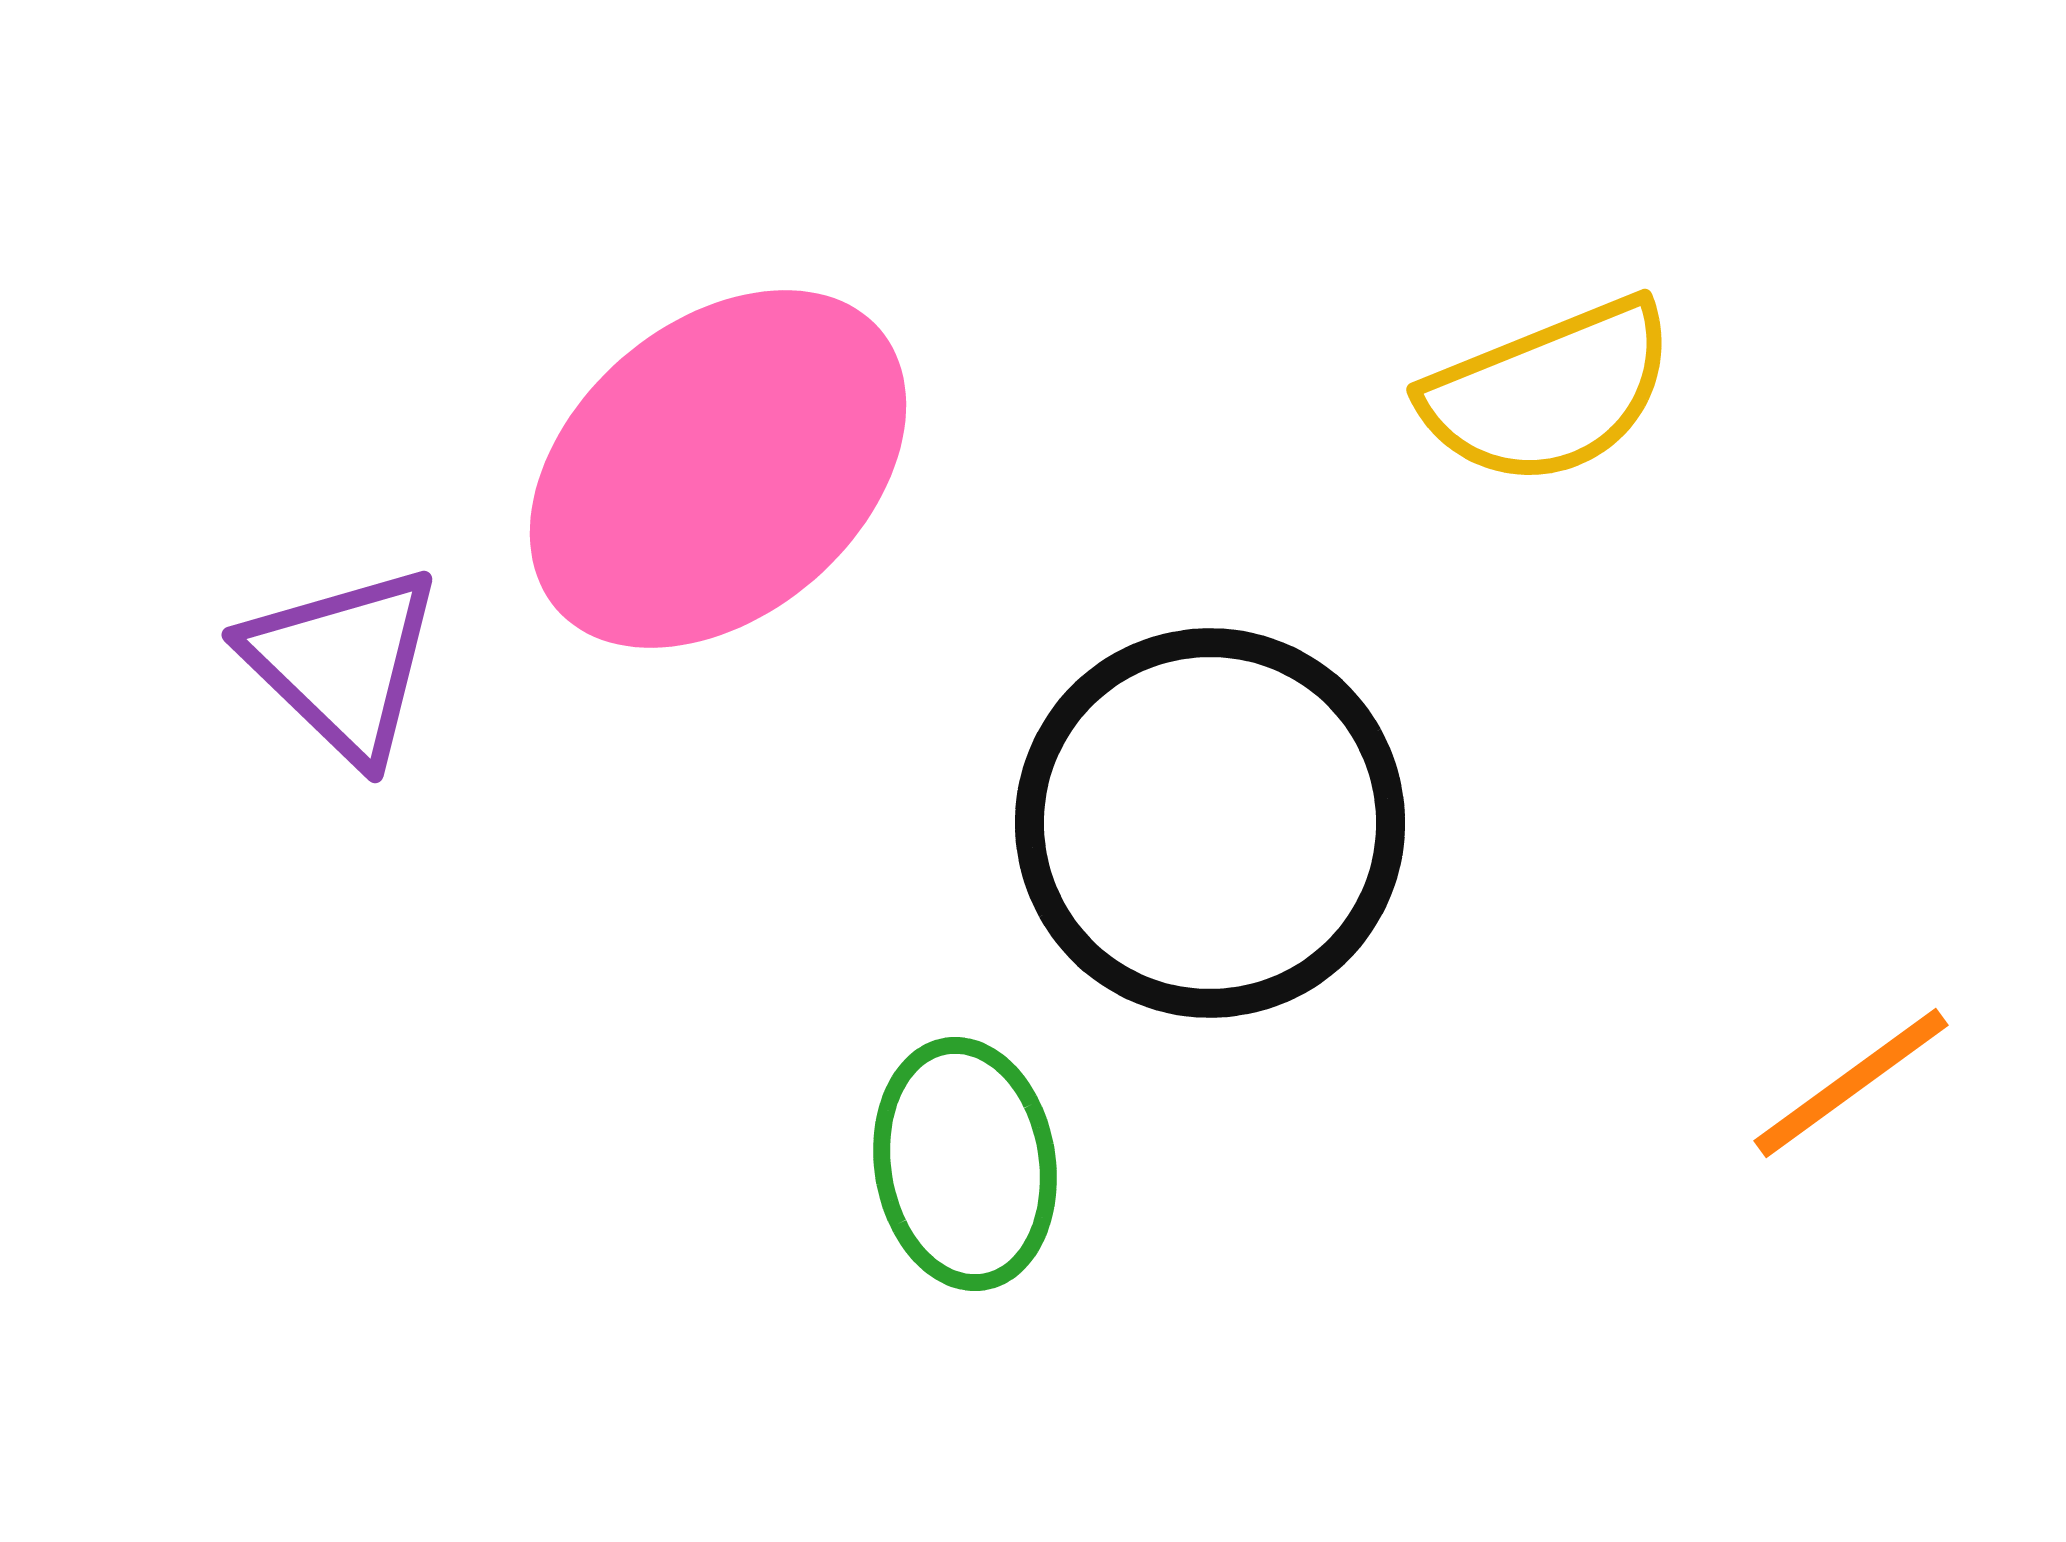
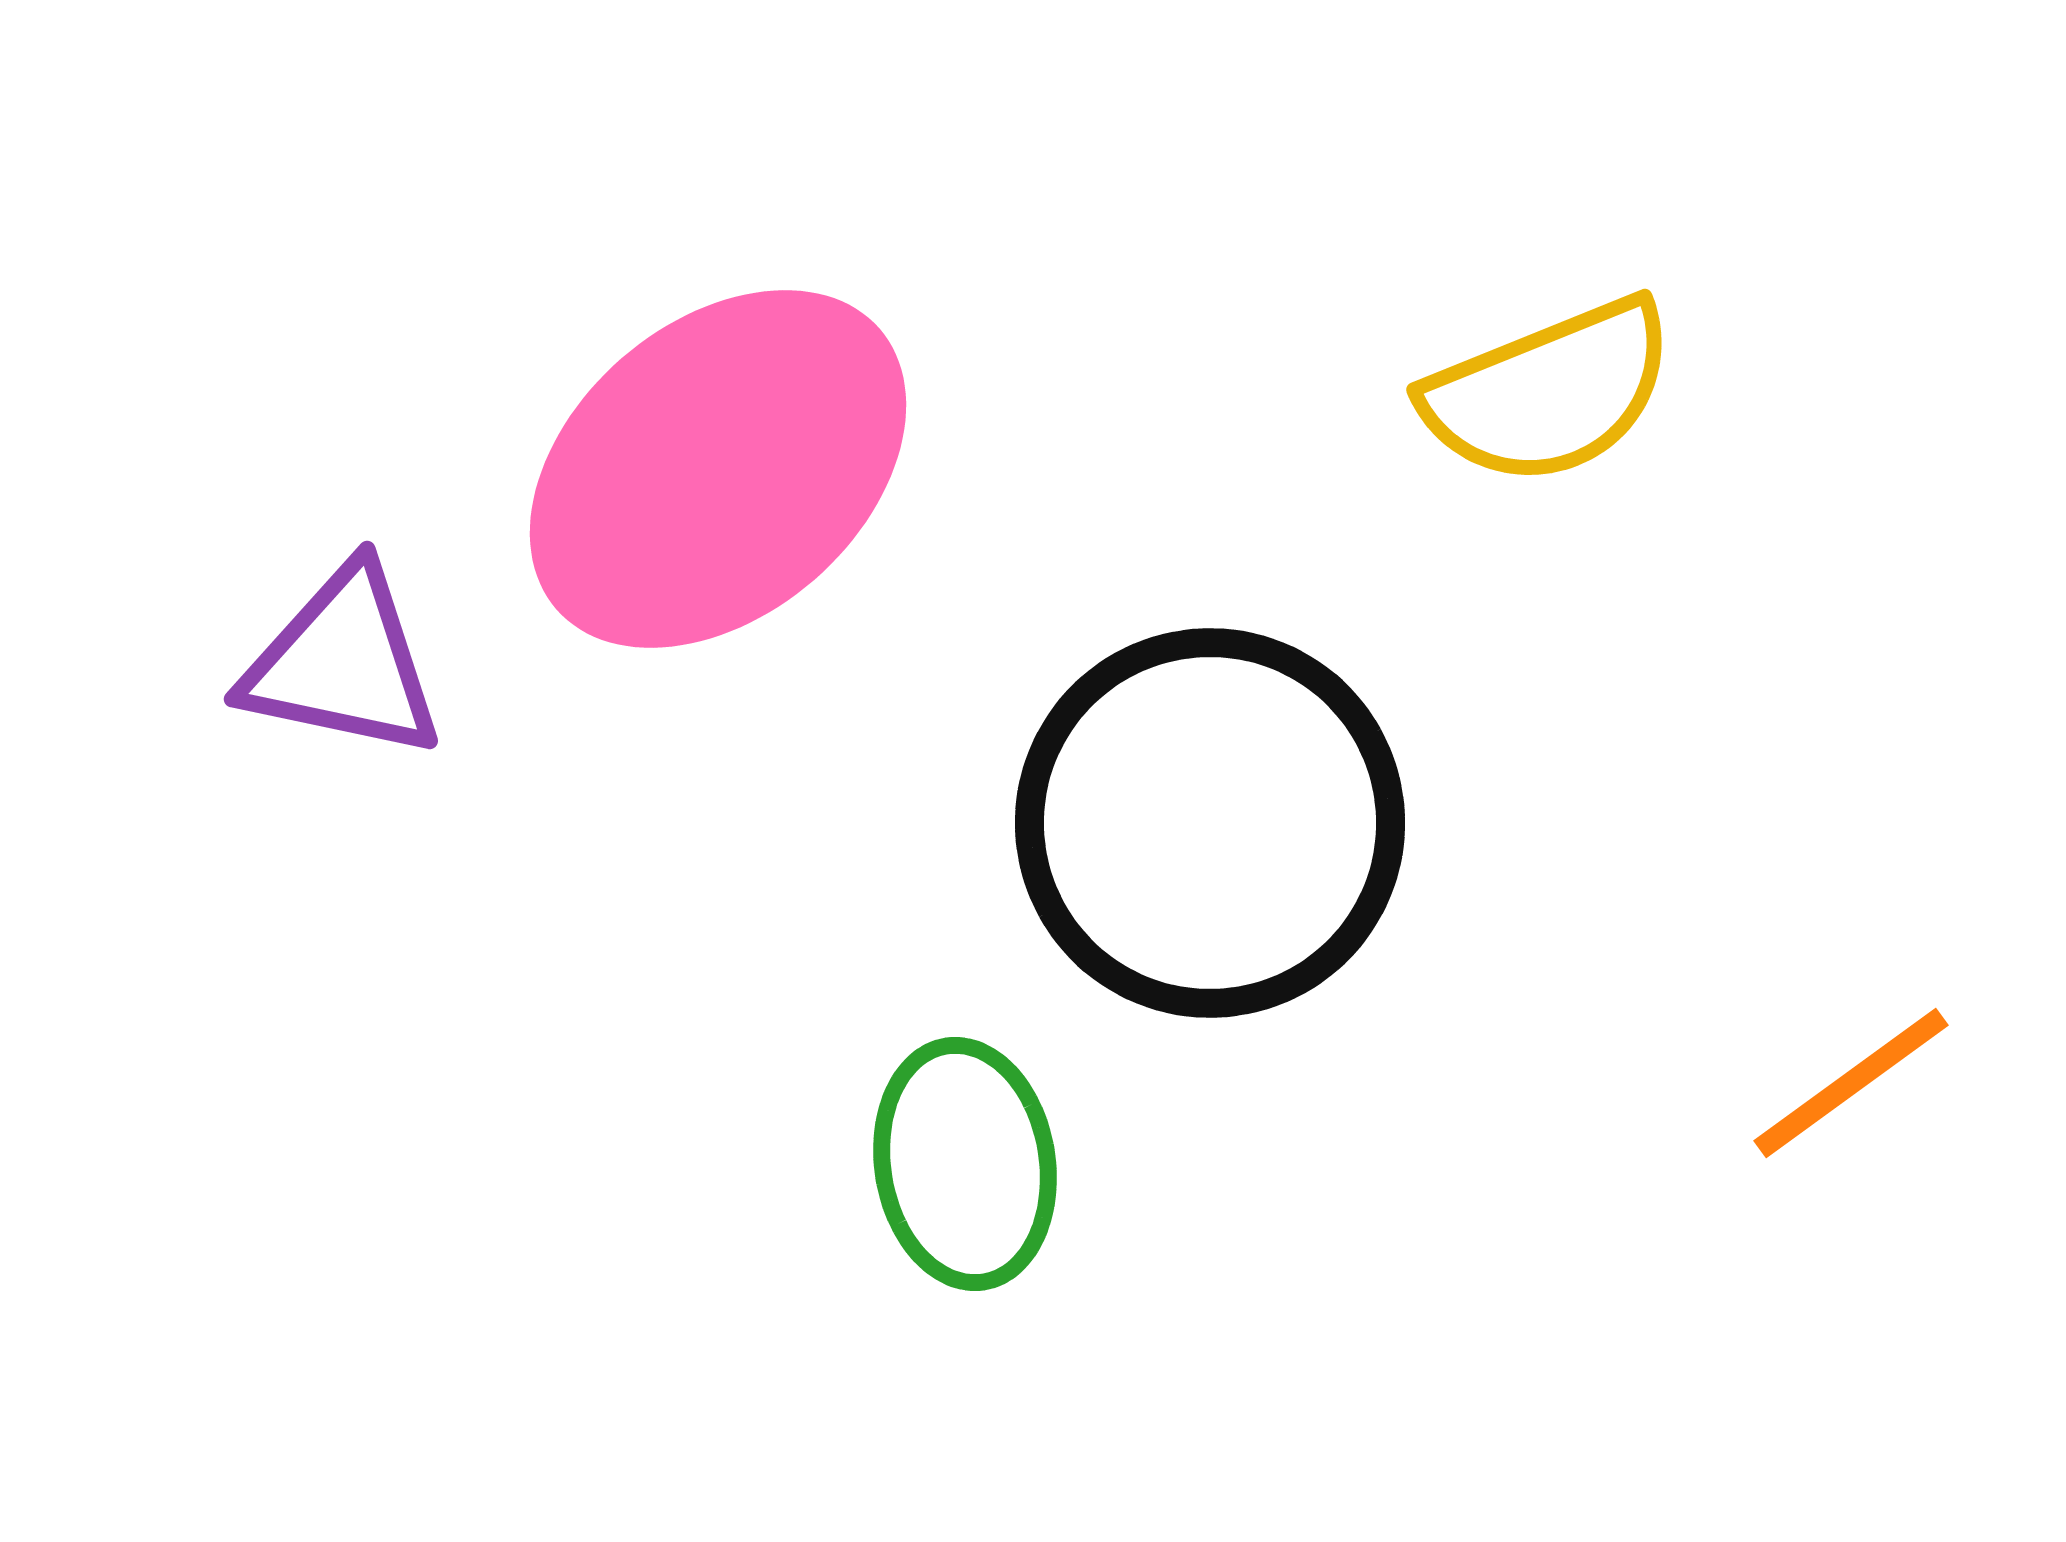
purple triangle: rotated 32 degrees counterclockwise
